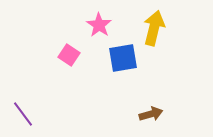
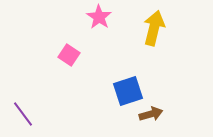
pink star: moved 8 px up
blue square: moved 5 px right, 33 px down; rotated 8 degrees counterclockwise
